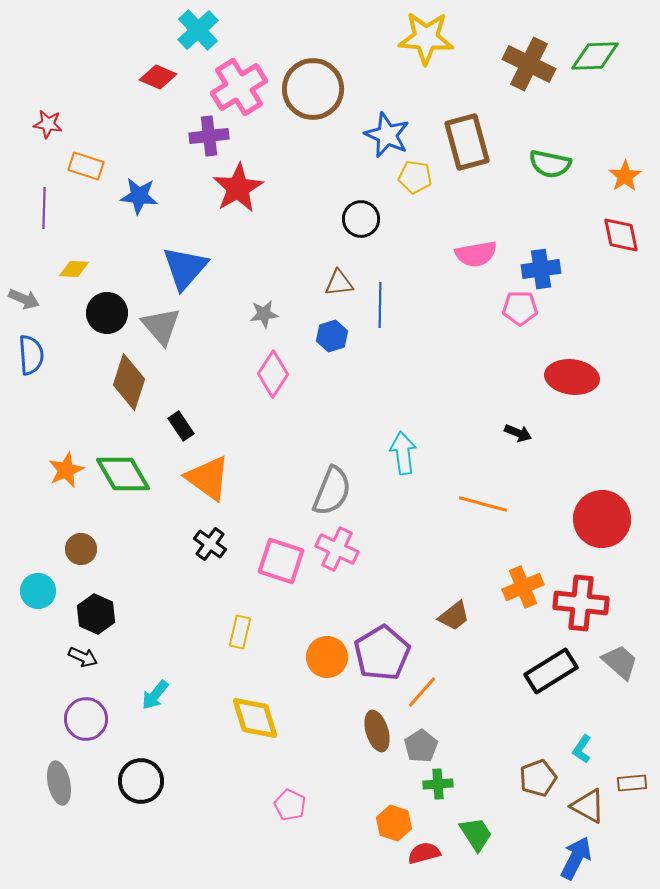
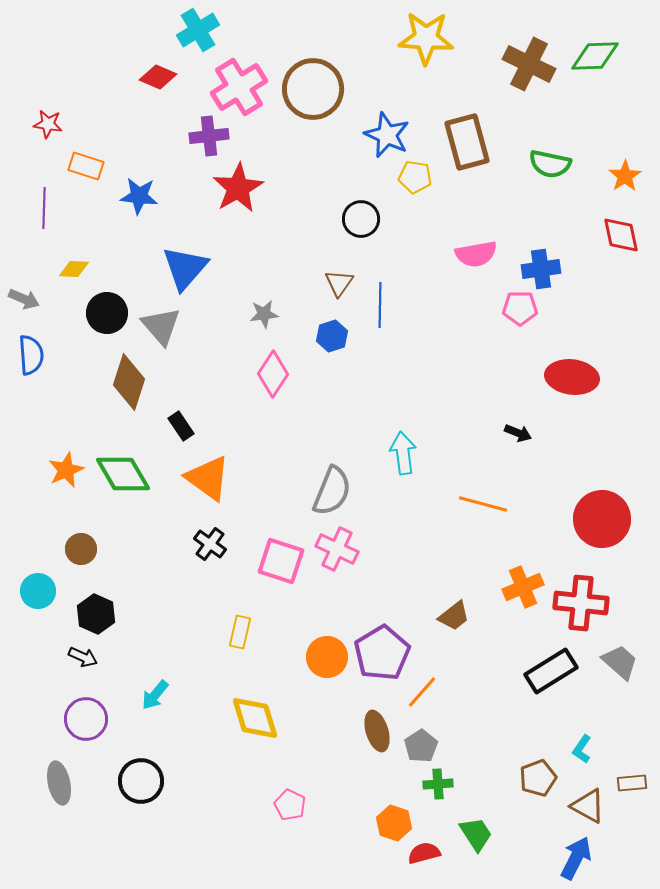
cyan cross at (198, 30): rotated 12 degrees clockwise
brown triangle at (339, 283): rotated 48 degrees counterclockwise
